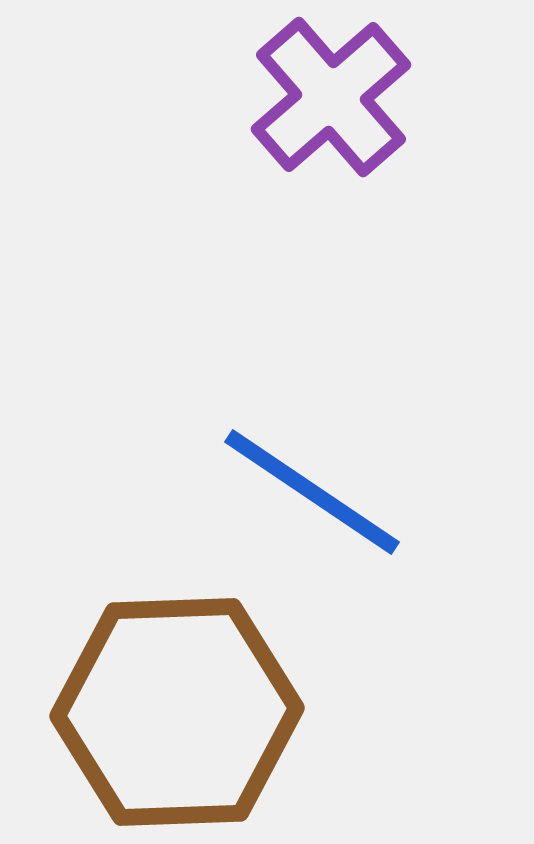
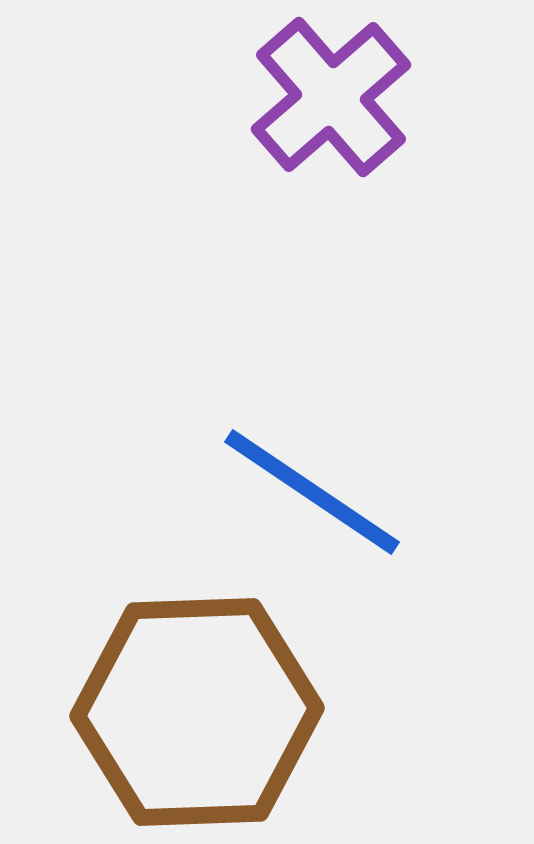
brown hexagon: moved 20 px right
